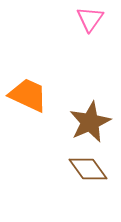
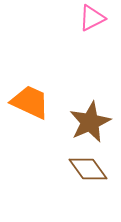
pink triangle: moved 2 px right, 1 px up; rotated 28 degrees clockwise
orange trapezoid: moved 2 px right, 7 px down
